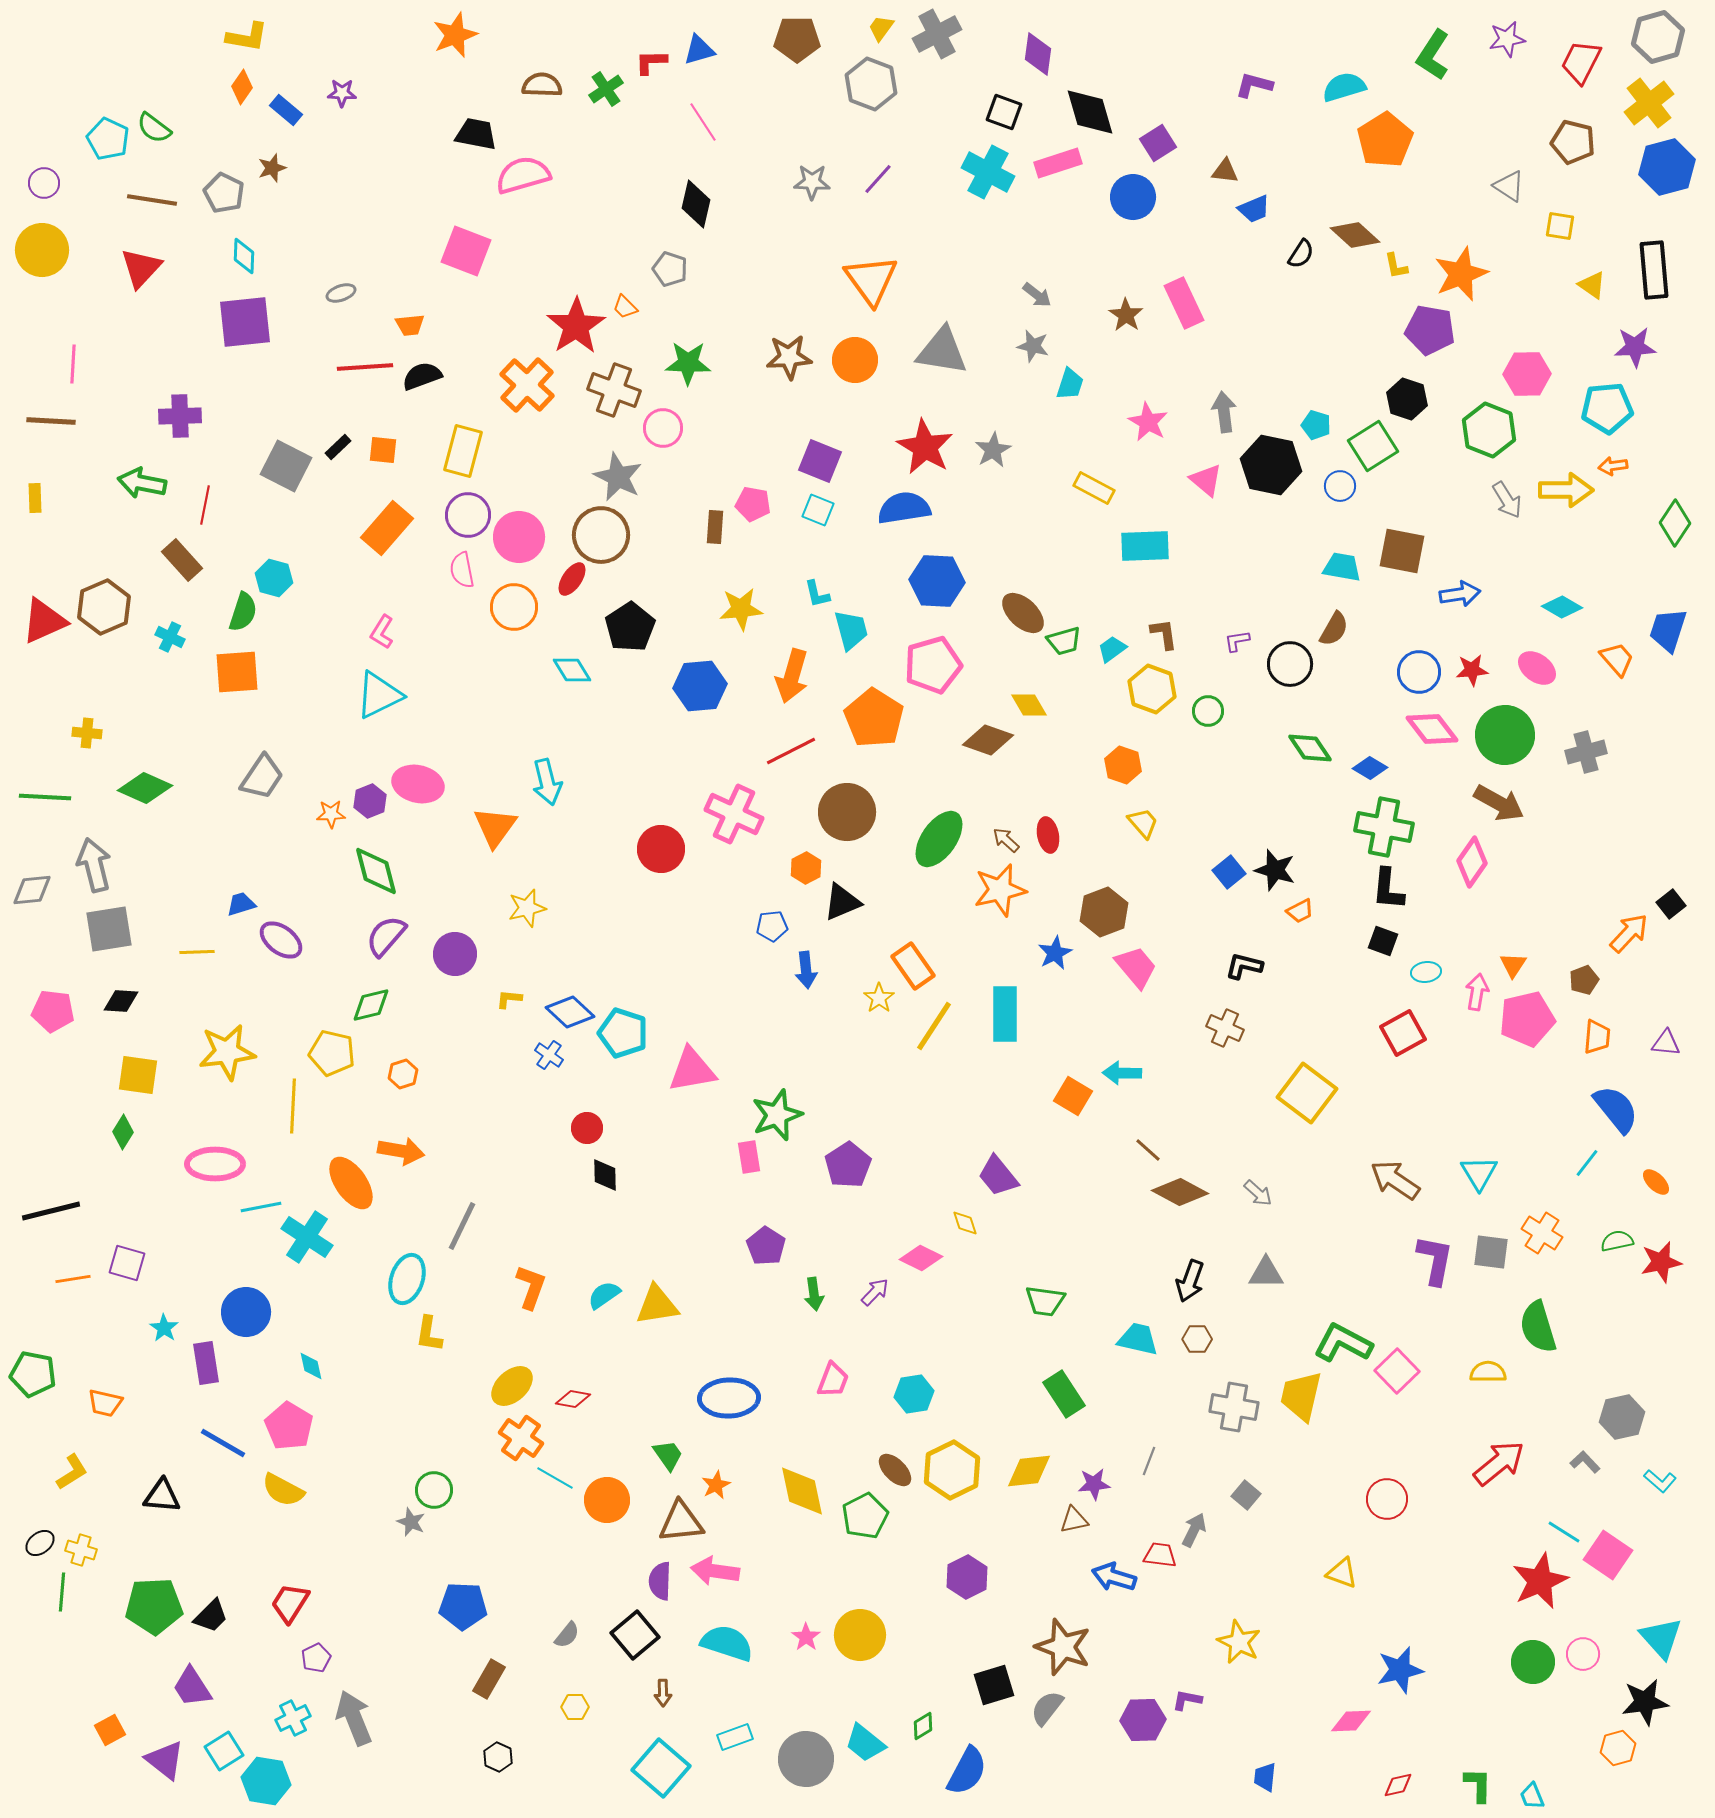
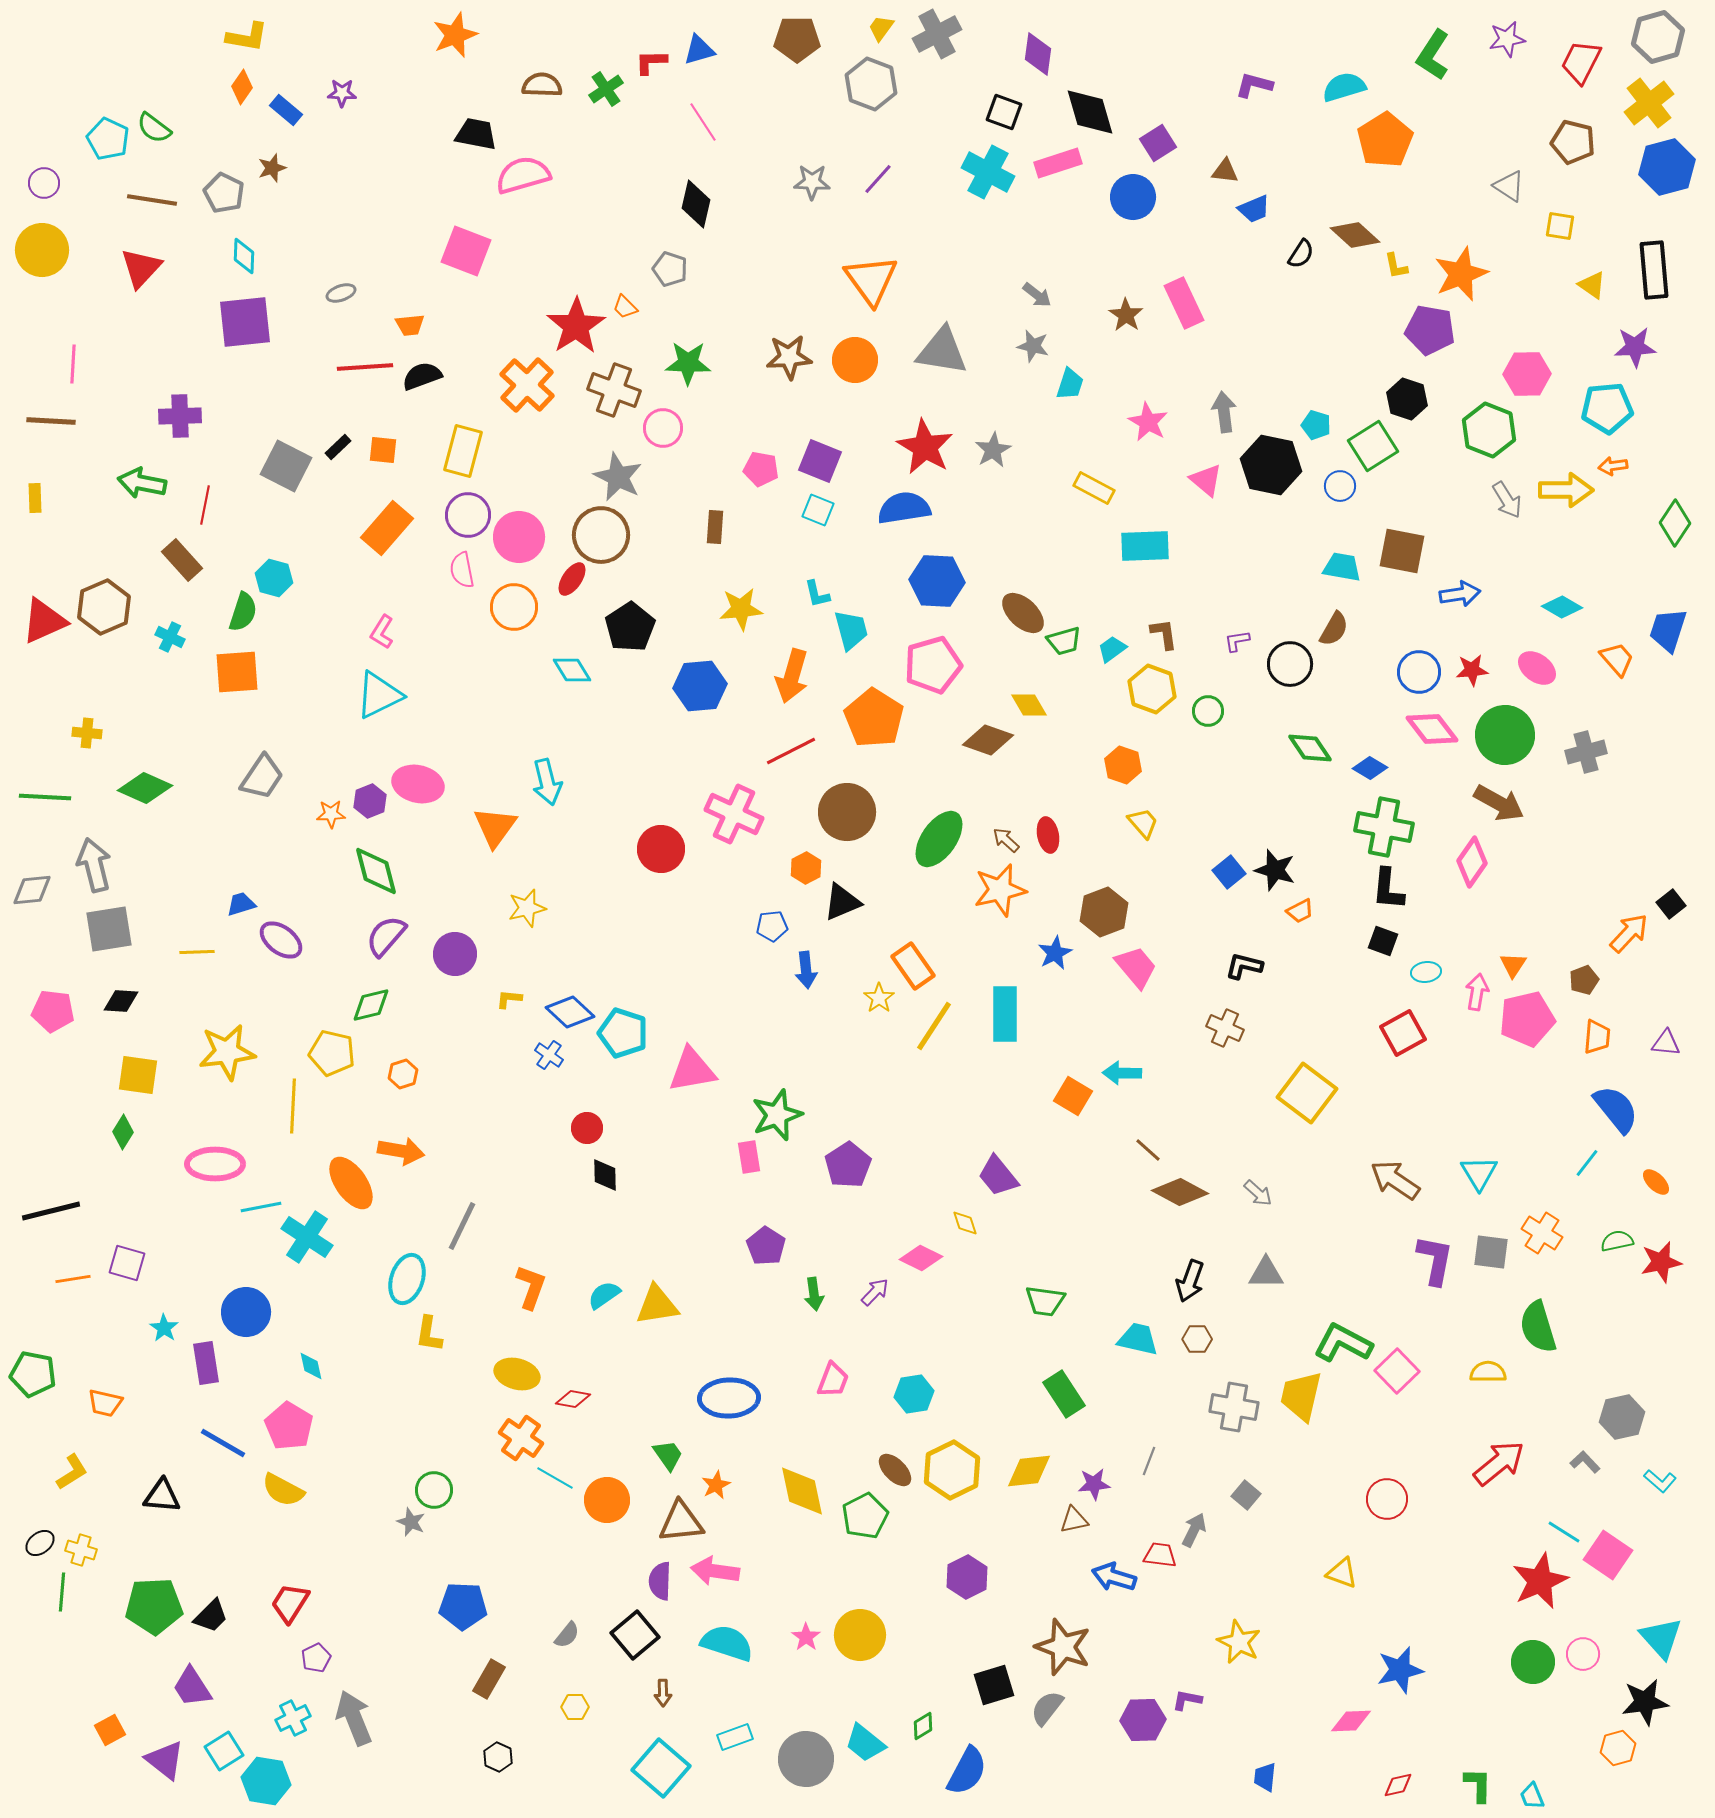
pink pentagon at (753, 504): moved 8 px right, 35 px up
yellow ellipse at (512, 1386): moved 5 px right, 12 px up; rotated 57 degrees clockwise
